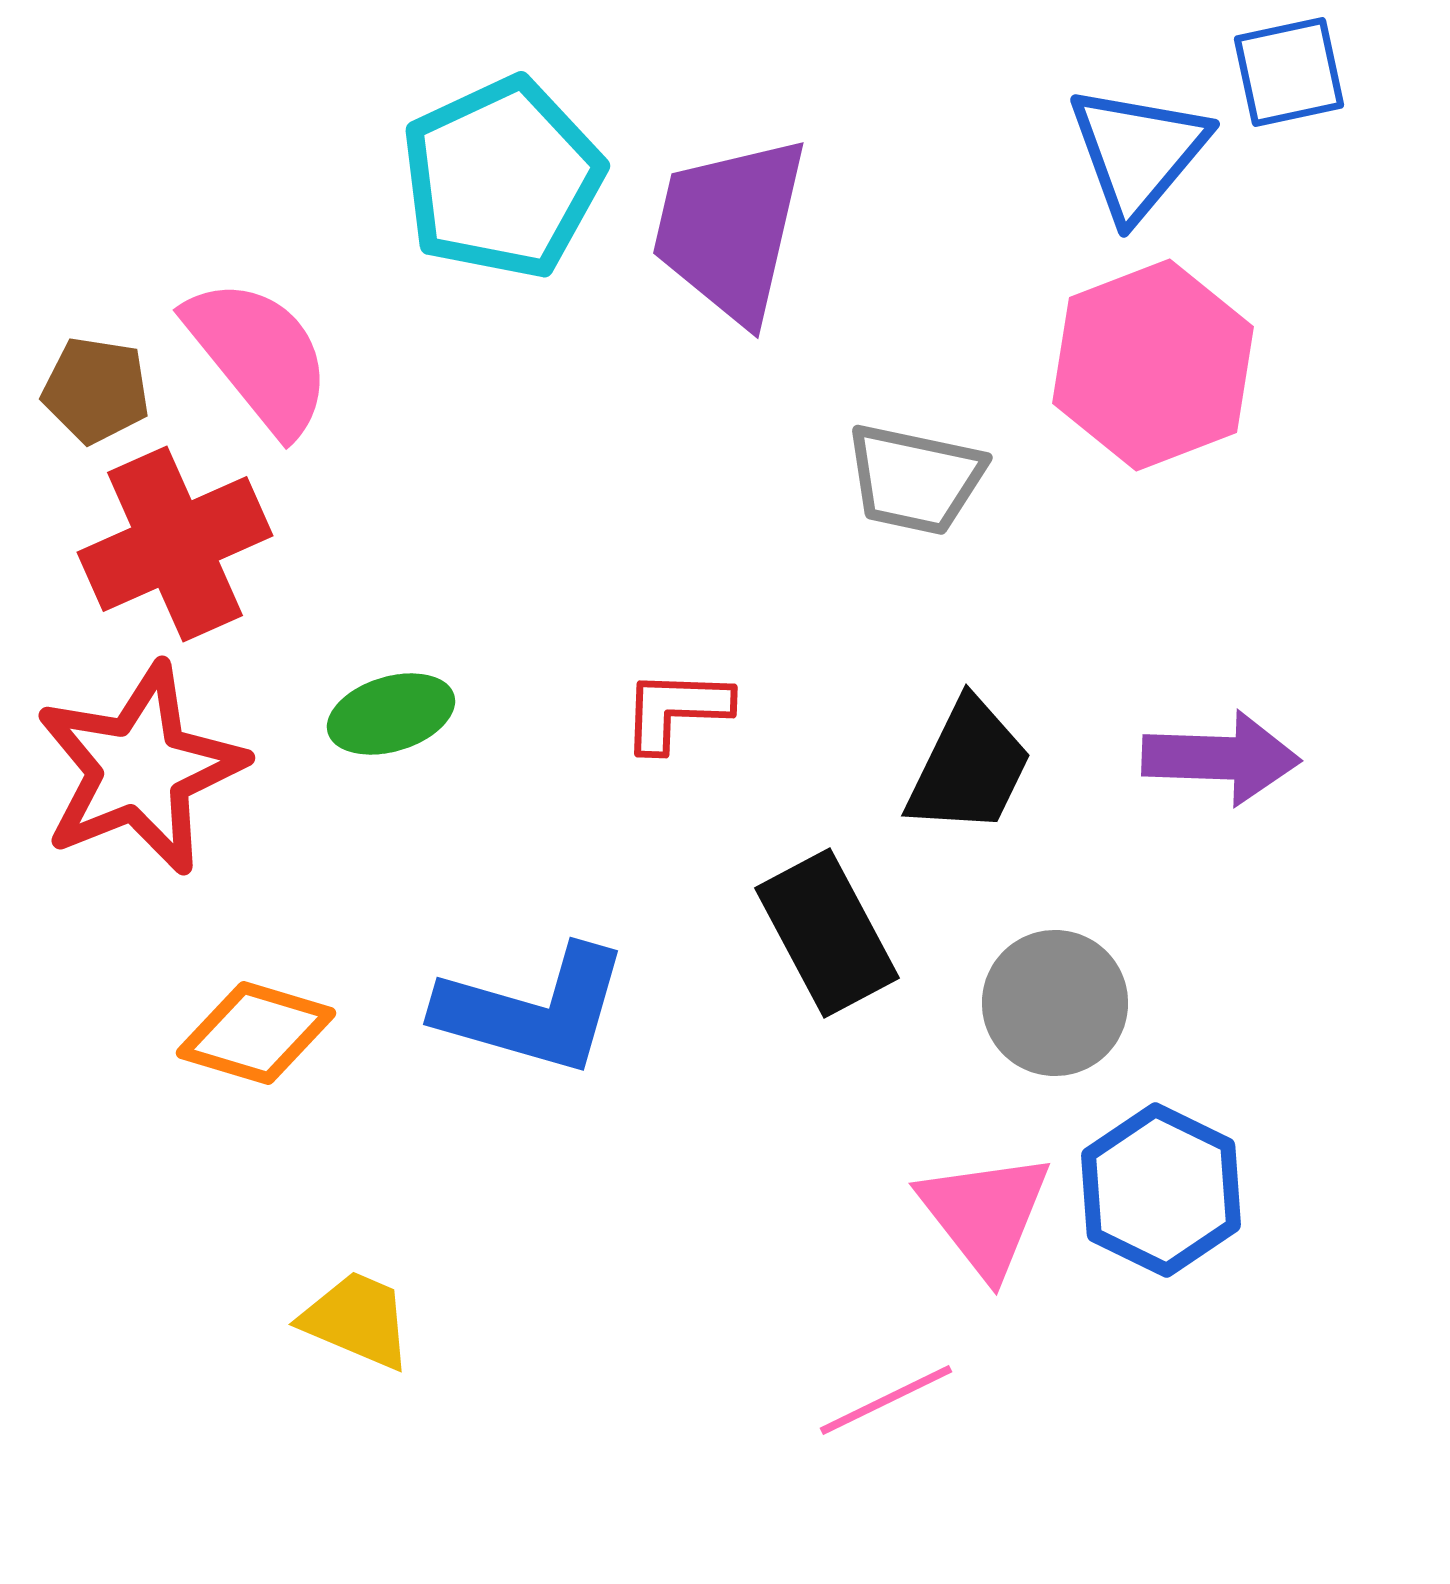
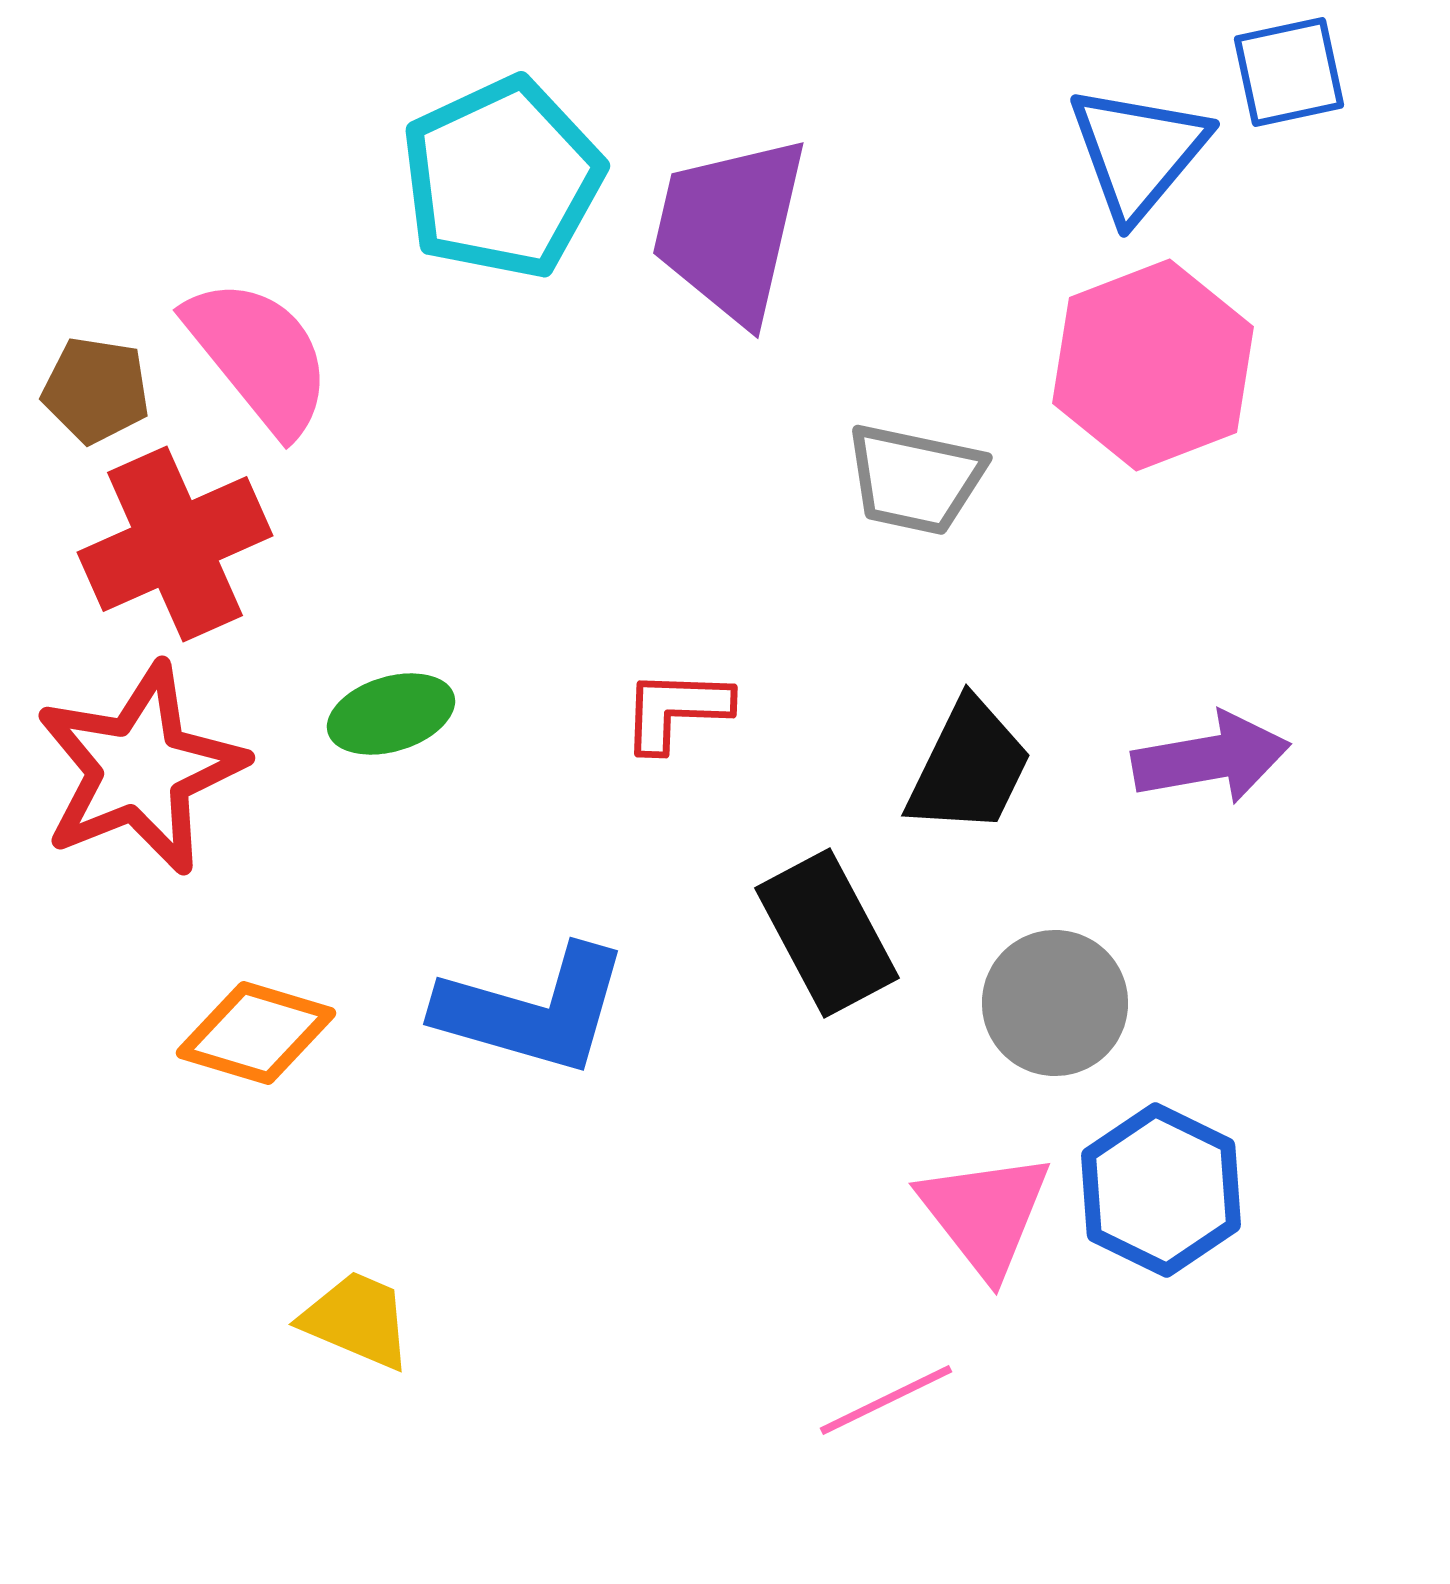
purple arrow: moved 10 px left; rotated 12 degrees counterclockwise
